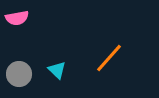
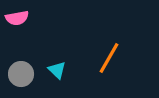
orange line: rotated 12 degrees counterclockwise
gray circle: moved 2 px right
